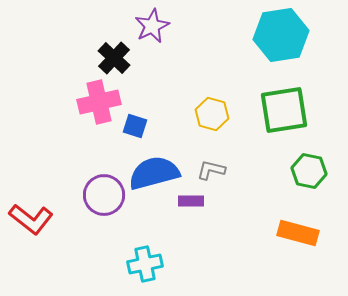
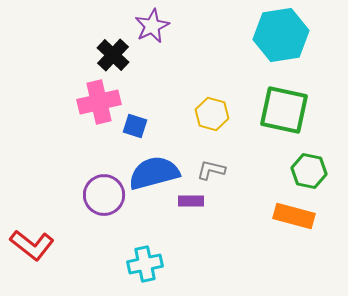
black cross: moved 1 px left, 3 px up
green square: rotated 21 degrees clockwise
red L-shape: moved 1 px right, 26 px down
orange rectangle: moved 4 px left, 17 px up
